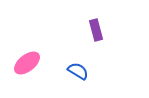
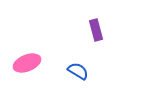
pink ellipse: rotated 16 degrees clockwise
